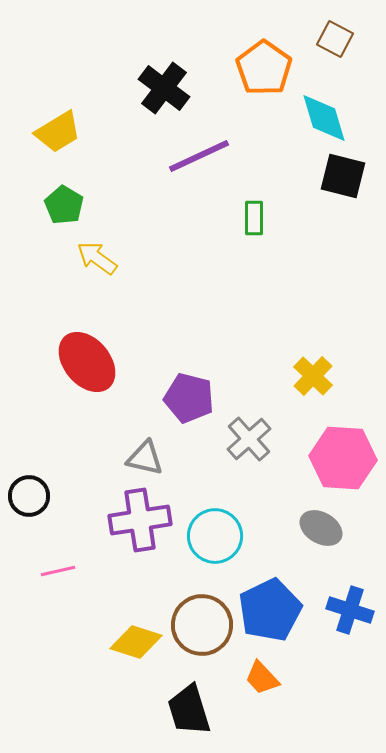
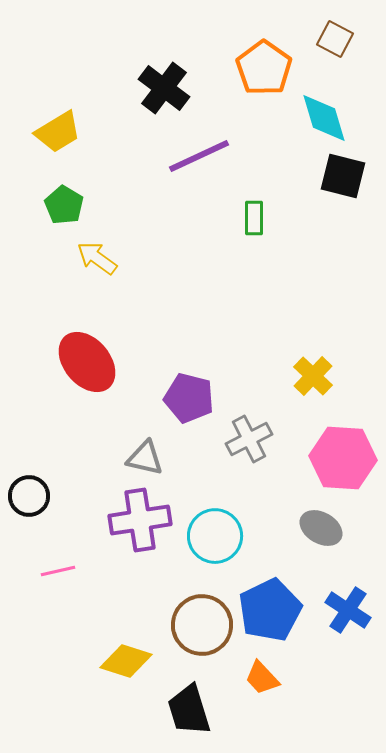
gray cross: rotated 15 degrees clockwise
blue cross: moved 2 px left; rotated 15 degrees clockwise
yellow diamond: moved 10 px left, 19 px down
